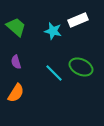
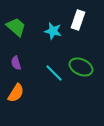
white rectangle: rotated 48 degrees counterclockwise
purple semicircle: moved 1 px down
